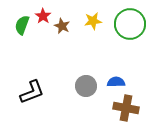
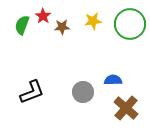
brown star: moved 1 px down; rotated 28 degrees counterclockwise
blue semicircle: moved 3 px left, 2 px up
gray circle: moved 3 px left, 6 px down
brown cross: rotated 30 degrees clockwise
